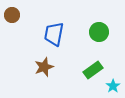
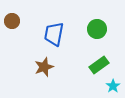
brown circle: moved 6 px down
green circle: moved 2 px left, 3 px up
green rectangle: moved 6 px right, 5 px up
